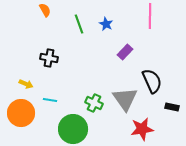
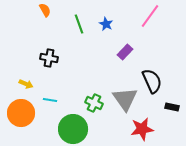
pink line: rotated 35 degrees clockwise
